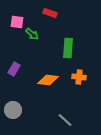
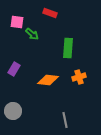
orange cross: rotated 24 degrees counterclockwise
gray circle: moved 1 px down
gray line: rotated 35 degrees clockwise
